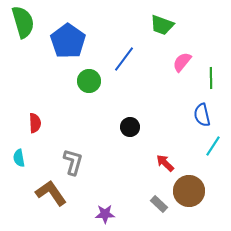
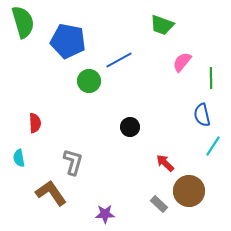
blue pentagon: rotated 24 degrees counterclockwise
blue line: moved 5 px left, 1 px down; rotated 24 degrees clockwise
